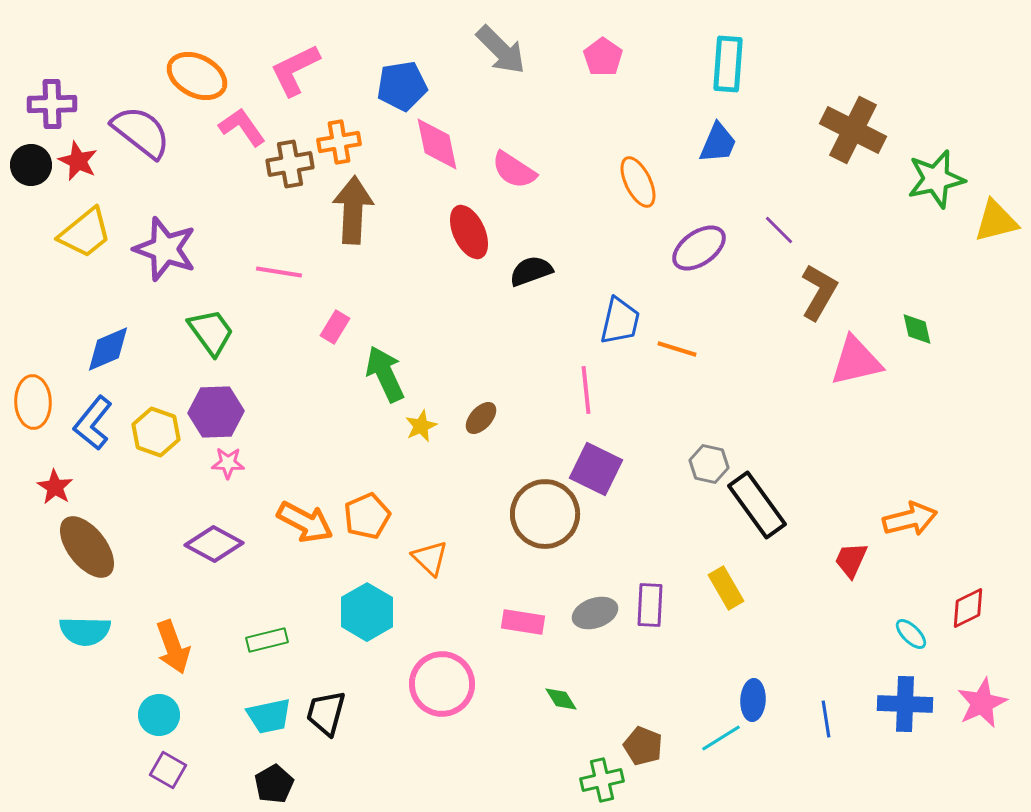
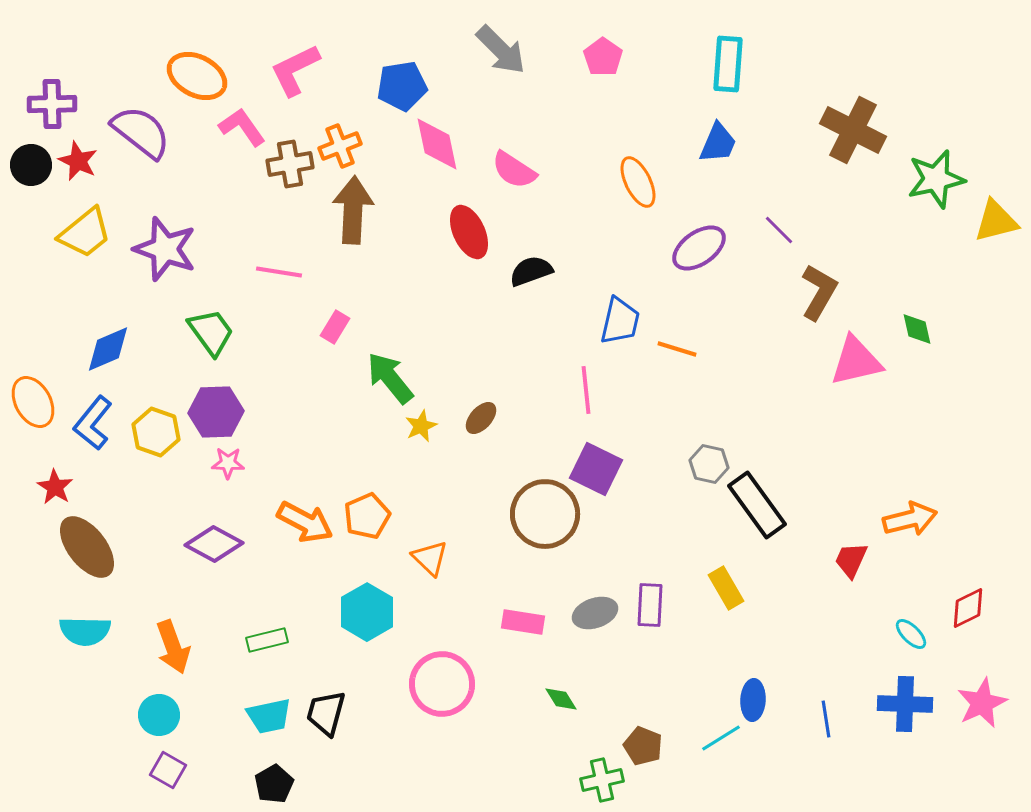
orange cross at (339, 142): moved 1 px right, 4 px down; rotated 12 degrees counterclockwise
green arrow at (385, 374): moved 5 px right, 4 px down; rotated 14 degrees counterclockwise
orange ellipse at (33, 402): rotated 27 degrees counterclockwise
